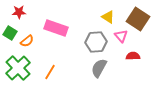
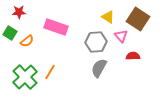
pink rectangle: moved 1 px up
green cross: moved 7 px right, 9 px down
